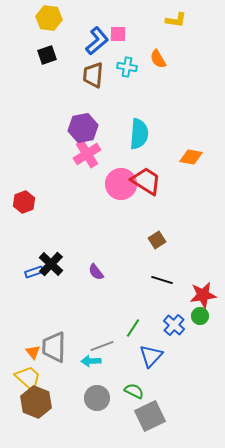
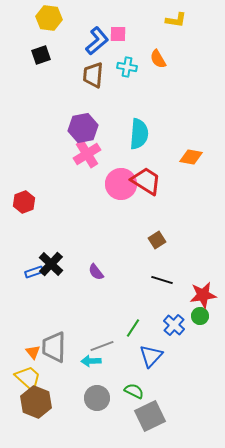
black square: moved 6 px left
